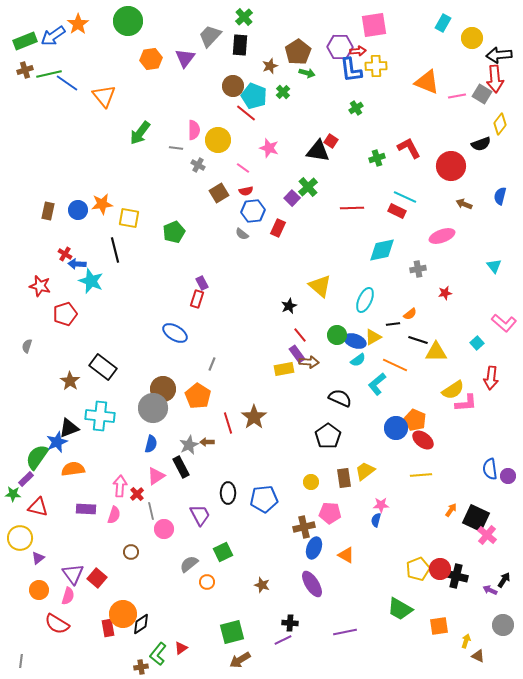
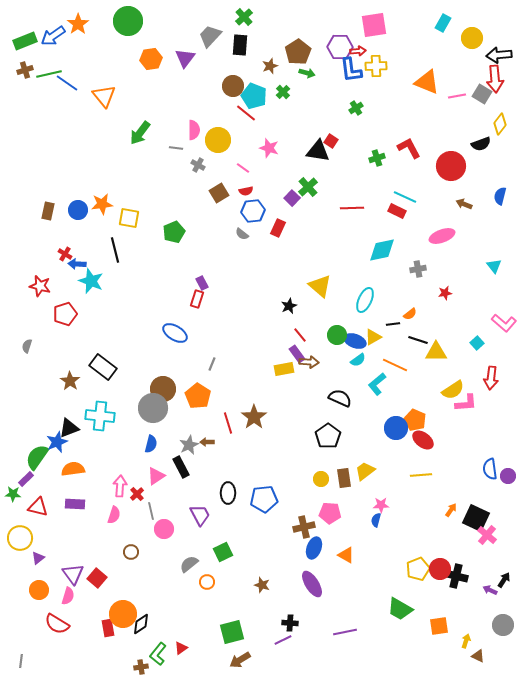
yellow circle at (311, 482): moved 10 px right, 3 px up
purple rectangle at (86, 509): moved 11 px left, 5 px up
